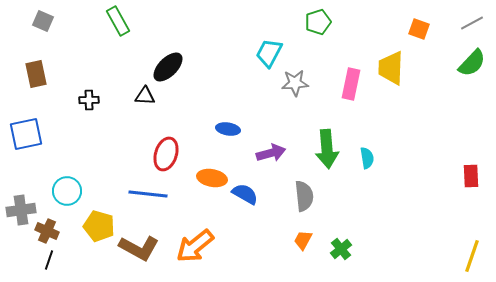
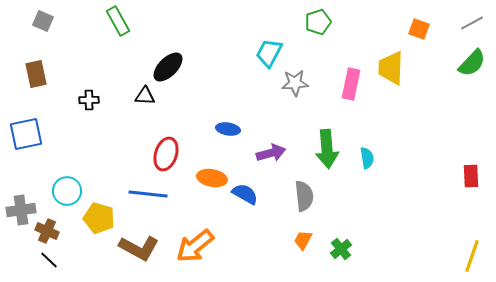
yellow pentagon: moved 8 px up
black line: rotated 66 degrees counterclockwise
